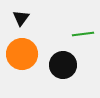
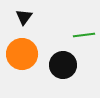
black triangle: moved 3 px right, 1 px up
green line: moved 1 px right, 1 px down
